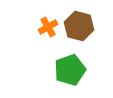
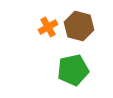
green pentagon: moved 3 px right; rotated 8 degrees clockwise
